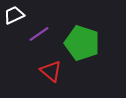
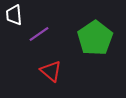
white trapezoid: rotated 70 degrees counterclockwise
green pentagon: moved 13 px right, 5 px up; rotated 20 degrees clockwise
